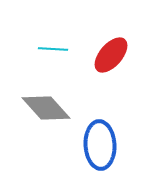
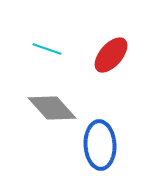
cyan line: moved 6 px left; rotated 16 degrees clockwise
gray diamond: moved 6 px right
